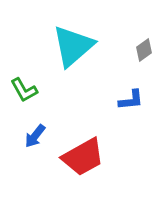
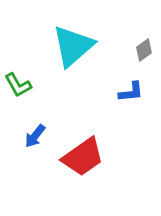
green L-shape: moved 6 px left, 5 px up
blue L-shape: moved 8 px up
red trapezoid: rotated 6 degrees counterclockwise
